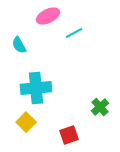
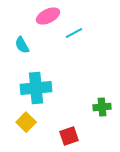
cyan semicircle: moved 3 px right
green cross: moved 2 px right; rotated 36 degrees clockwise
red square: moved 1 px down
